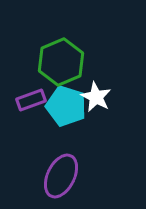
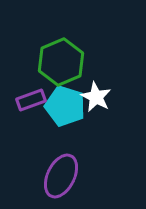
cyan pentagon: moved 1 px left
